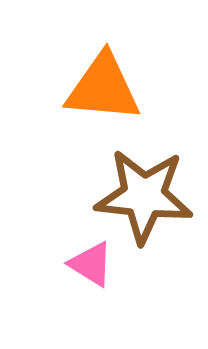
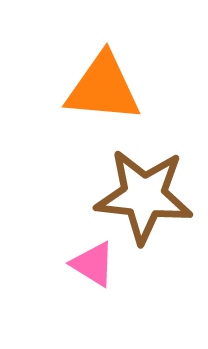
pink triangle: moved 2 px right
